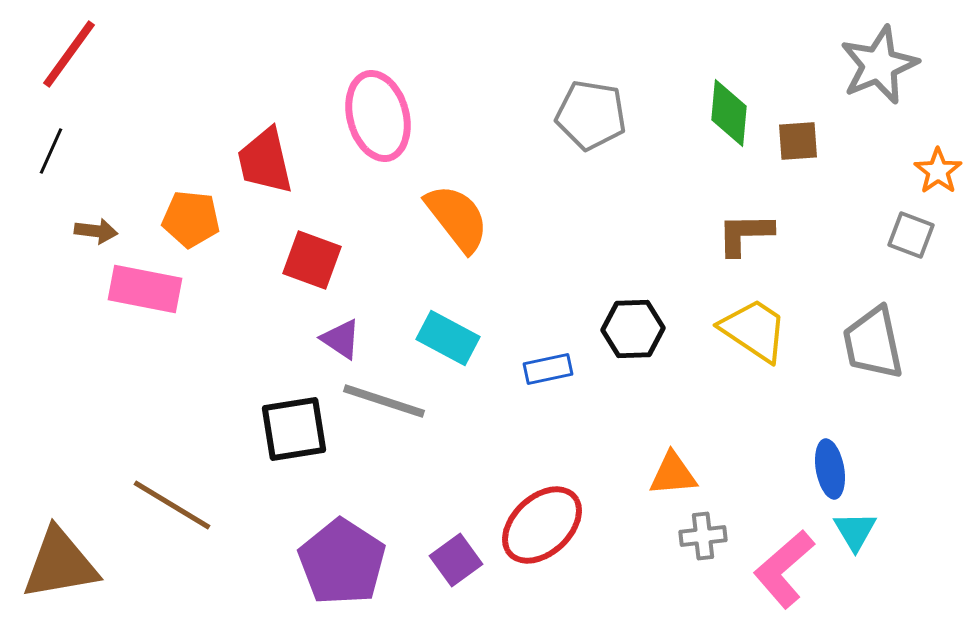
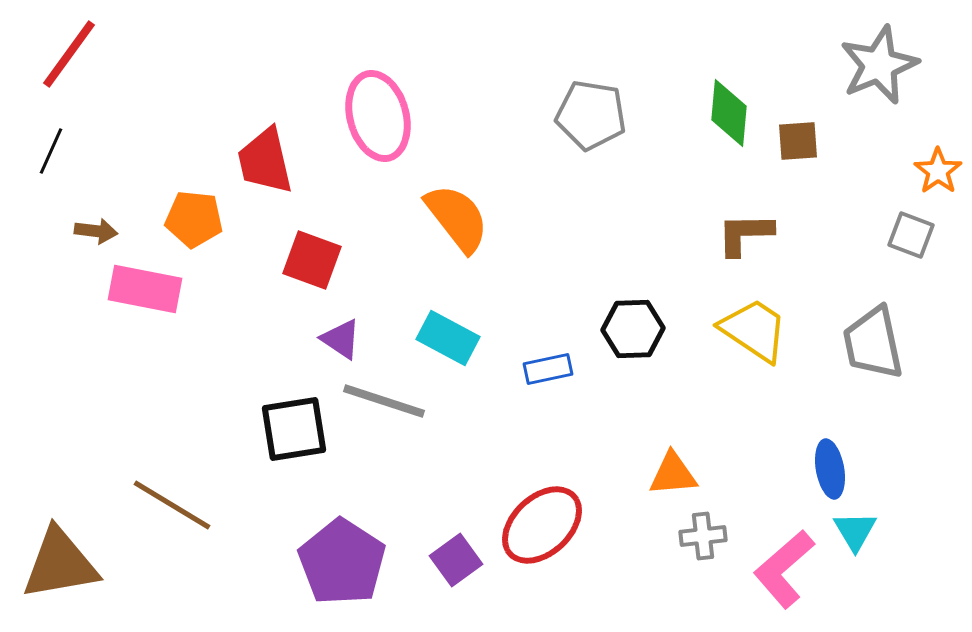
orange pentagon: moved 3 px right
